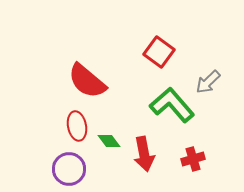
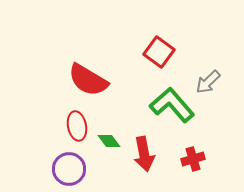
red semicircle: moved 1 px right, 1 px up; rotated 9 degrees counterclockwise
